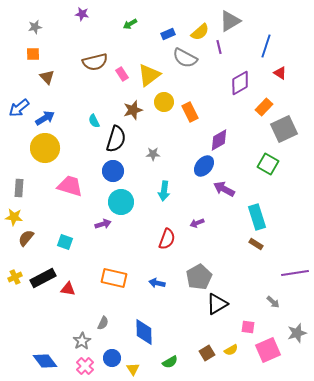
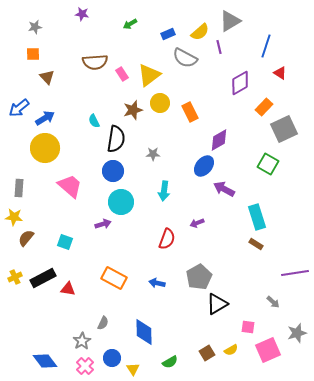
brown semicircle at (95, 62): rotated 10 degrees clockwise
yellow circle at (164, 102): moved 4 px left, 1 px down
black semicircle at (116, 139): rotated 8 degrees counterclockwise
pink trapezoid at (70, 186): rotated 24 degrees clockwise
orange rectangle at (114, 278): rotated 15 degrees clockwise
